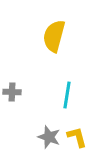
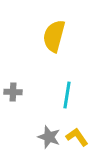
gray cross: moved 1 px right
yellow L-shape: rotated 20 degrees counterclockwise
